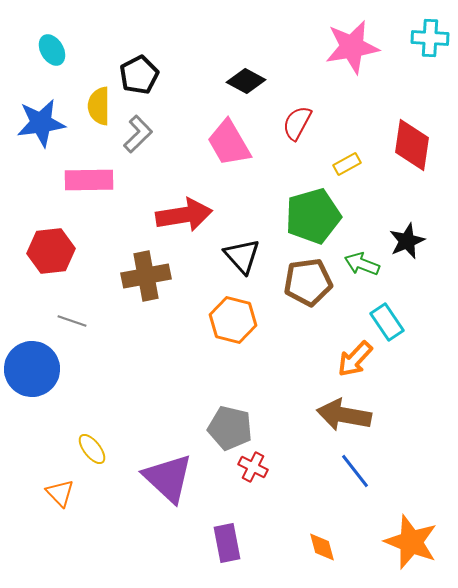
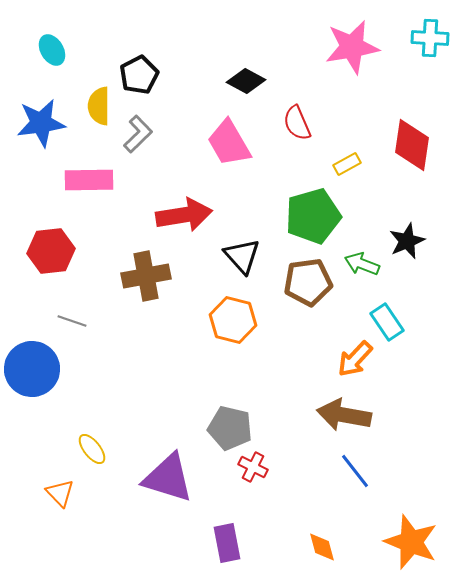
red semicircle: rotated 51 degrees counterclockwise
purple triangle: rotated 26 degrees counterclockwise
